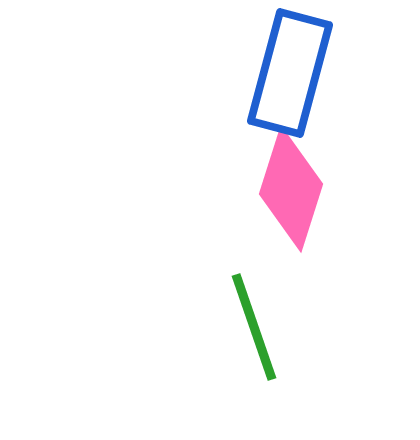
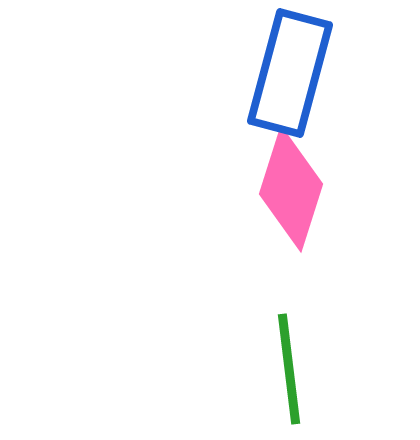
green line: moved 35 px right, 42 px down; rotated 12 degrees clockwise
